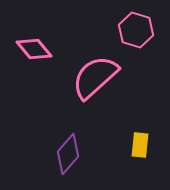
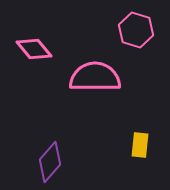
pink semicircle: rotated 42 degrees clockwise
purple diamond: moved 18 px left, 8 px down
